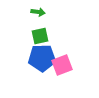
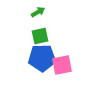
green arrow: rotated 40 degrees counterclockwise
pink square: rotated 10 degrees clockwise
